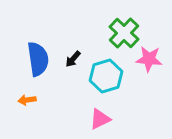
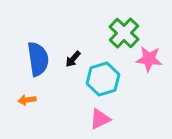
cyan hexagon: moved 3 px left, 3 px down
